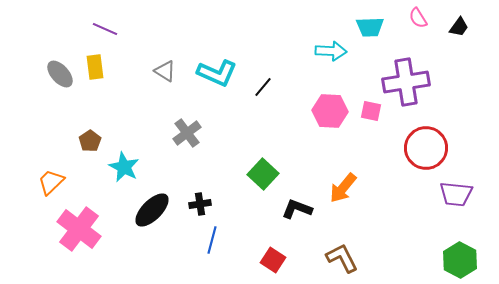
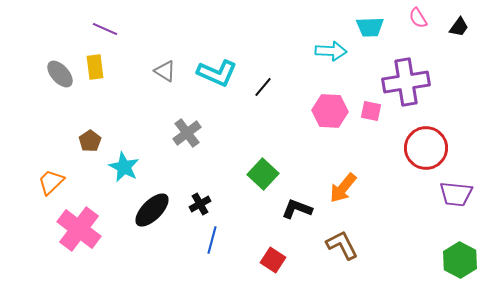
black cross: rotated 20 degrees counterclockwise
brown L-shape: moved 13 px up
